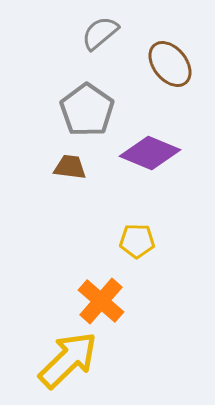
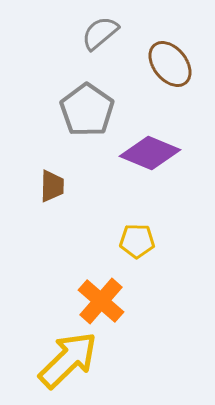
brown trapezoid: moved 18 px left, 19 px down; rotated 84 degrees clockwise
